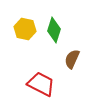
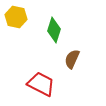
yellow hexagon: moved 9 px left, 12 px up
